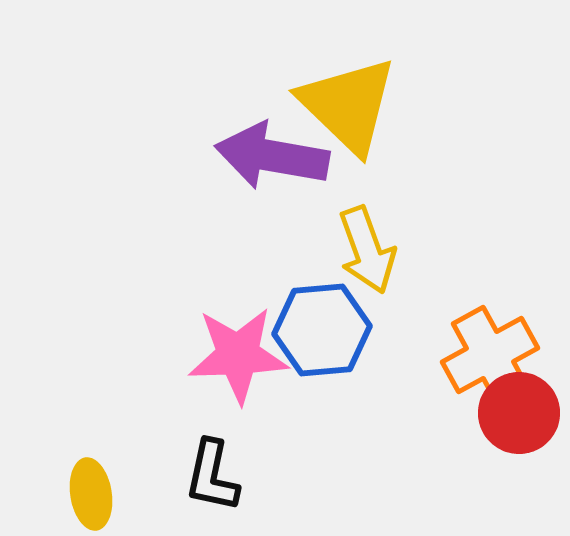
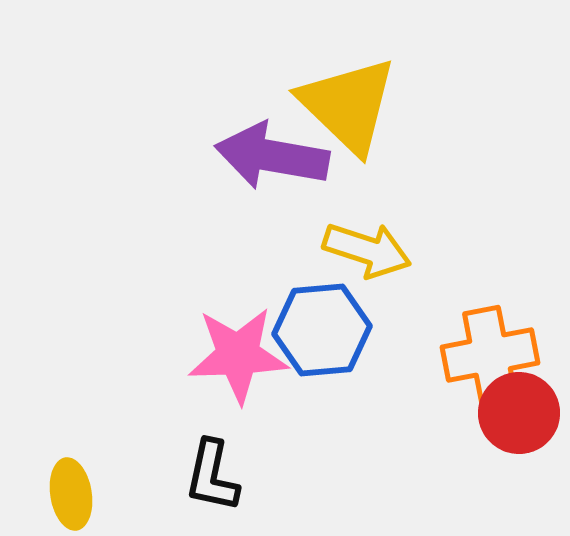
yellow arrow: rotated 52 degrees counterclockwise
orange cross: rotated 18 degrees clockwise
yellow ellipse: moved 20 px left
